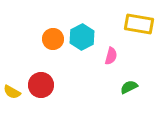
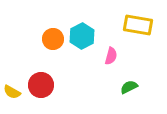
yellow rectangle: moved 1 px left, 1 px down
cyan hexagon: moved 1 px up
